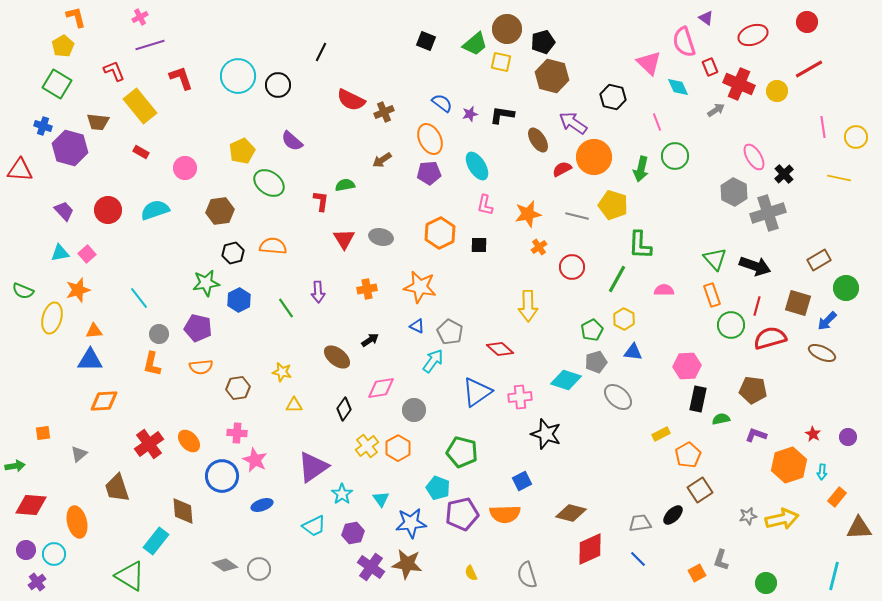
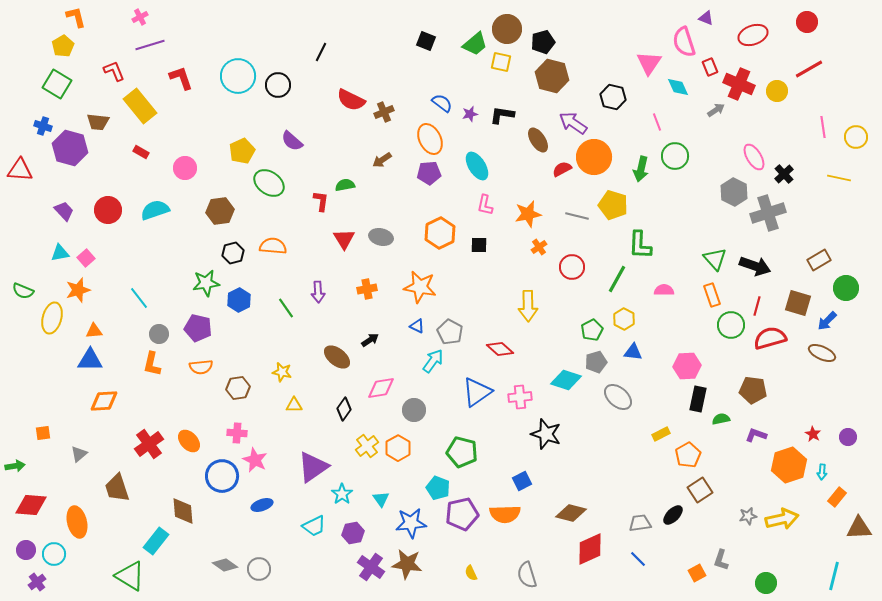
purple triangle at (706, 18): rotated 14 degrees counterclockwise
pink triangle at (649, 63): rotated 20 degrees clockwise
pink square at (87, 254): moved 1 px left, 4 px down
